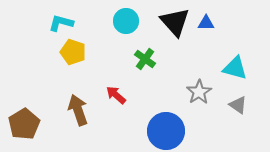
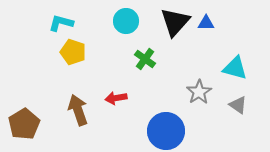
black triangle: rotated 24 degrees clockwise
red arrow: moved 3 px down; rotated 50 degrees counterclockwise
